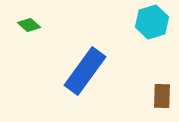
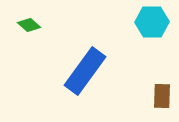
cyan hexagon: rotated 16 degrees clockwise
